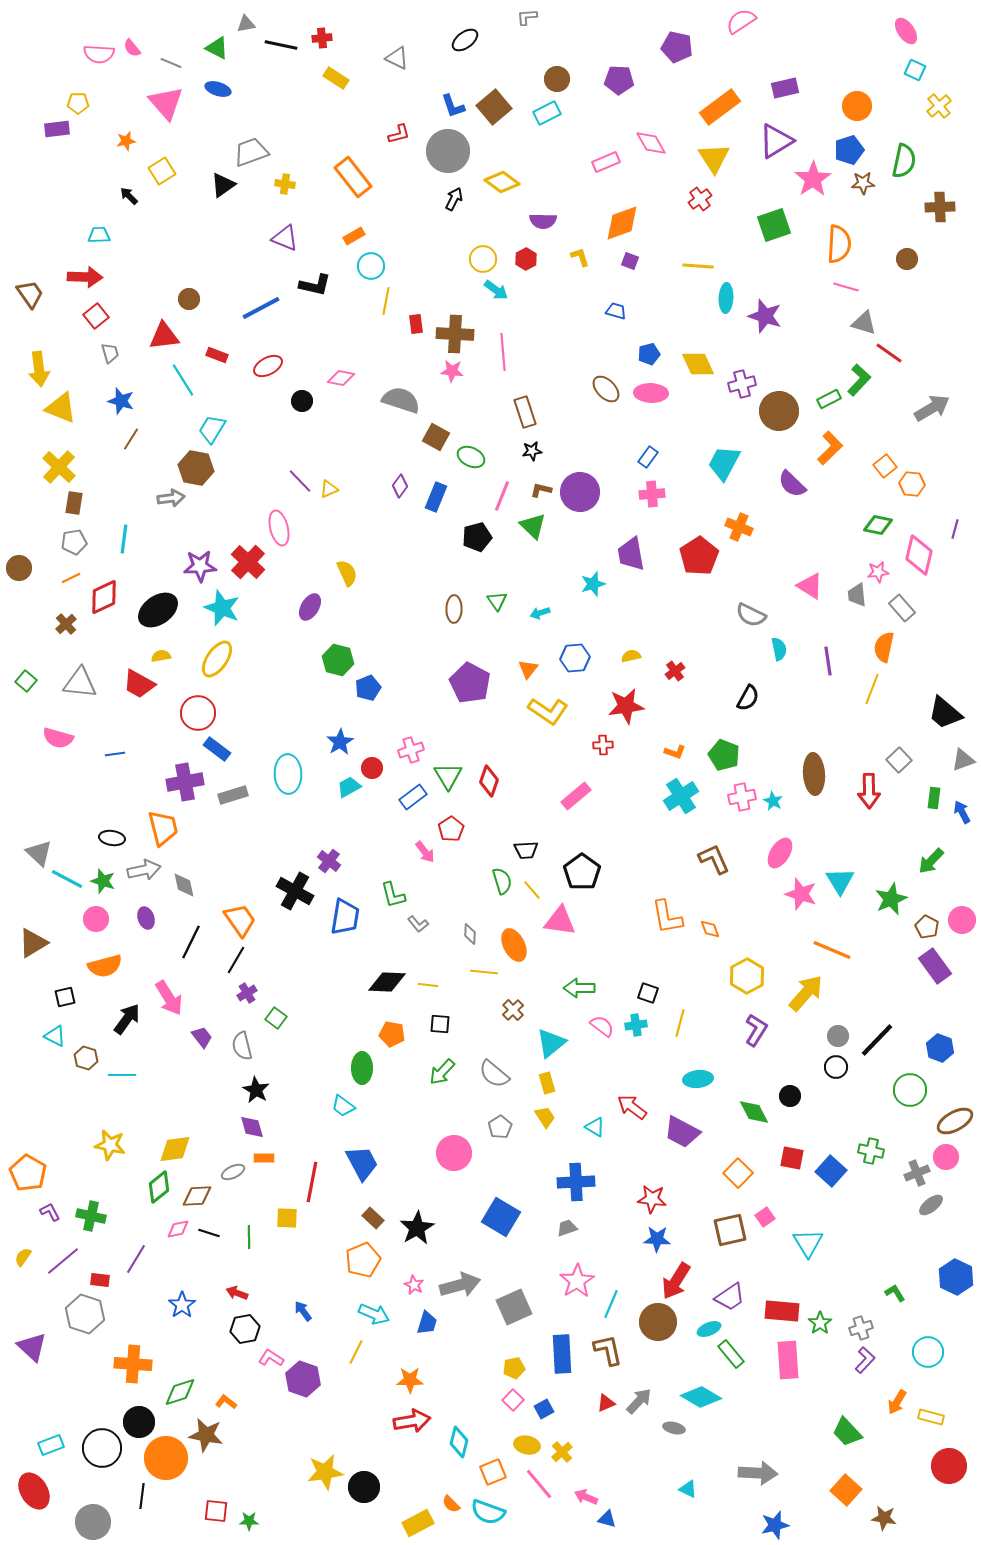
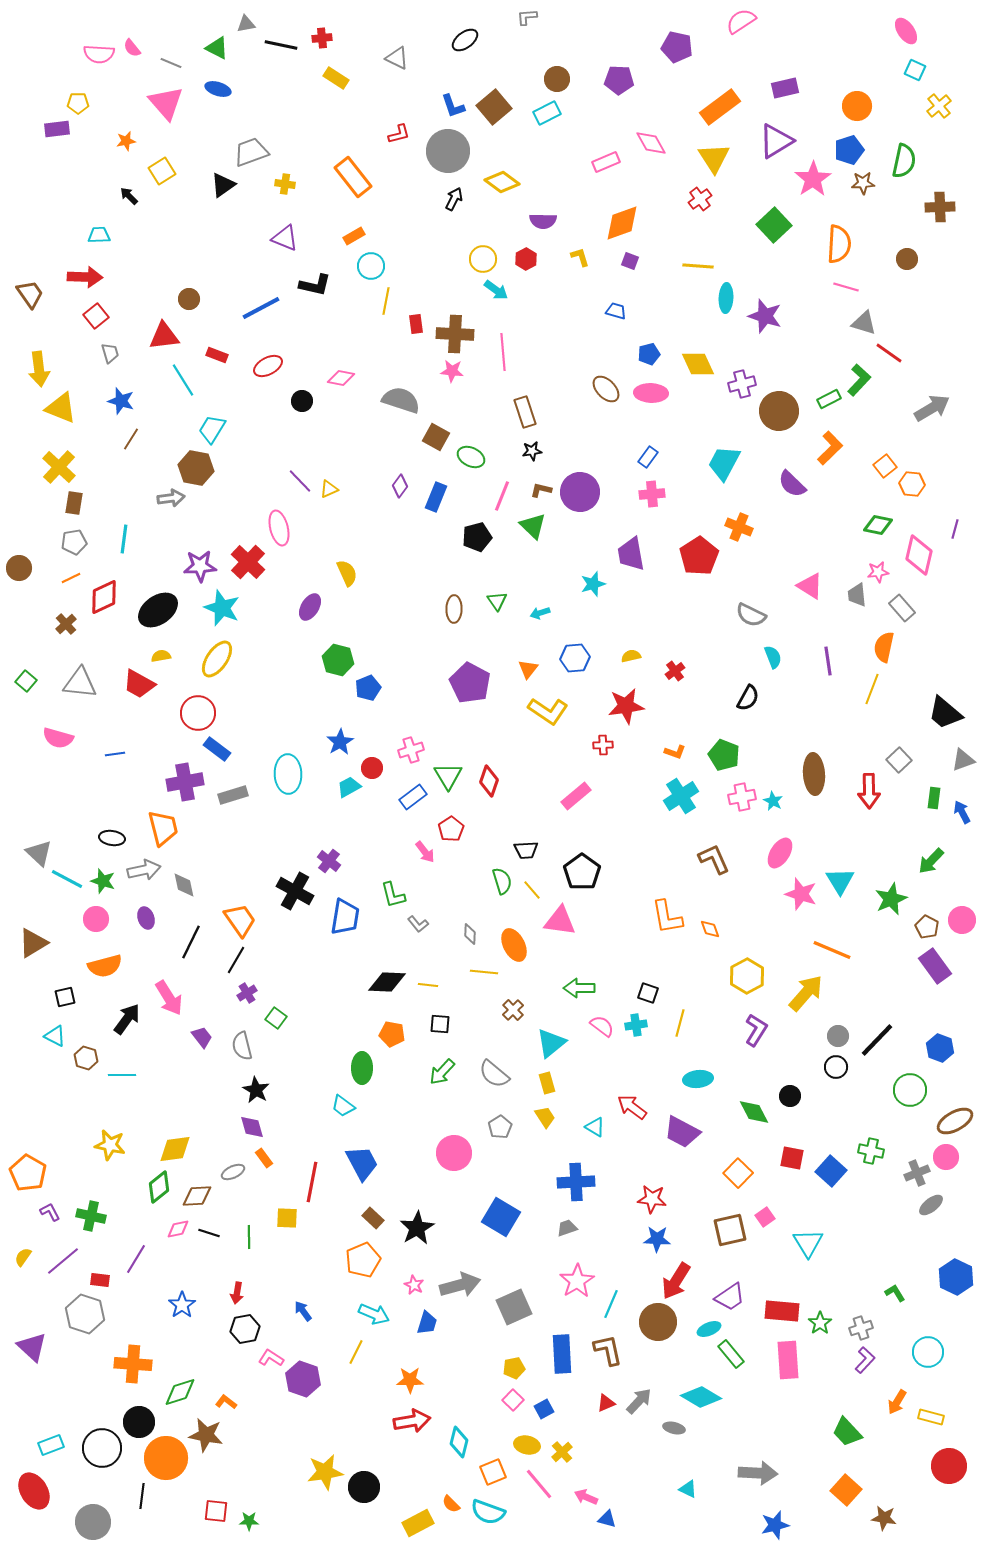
green square at (774, 225): rotated 24 degrees counterclockwise
cyan semicircle at (779, 649): moved 6 px left, 8 px down; rotated 10 degrees counterclockwise
orange rectangle at (264, 1158): rotated 54 degrees clockwise
red arrow at (237, 1293): rotated 100 degrees counterclockwise
